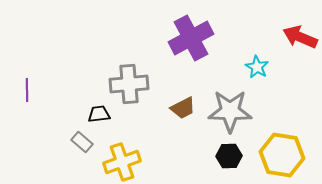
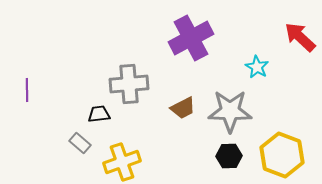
red arrow: rotated 20 degrees clockwise
gray rectangle: moved 2 px left, 1 px down
yellow hexagon: rotated 12 degrees clockwise
